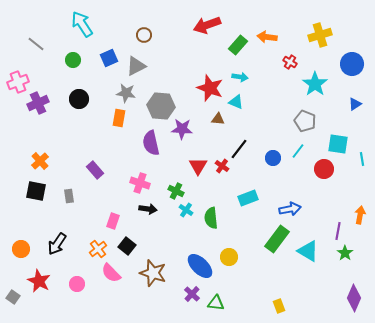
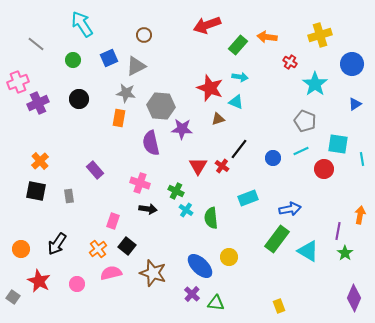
brown triangle at (218, 119): rotated 24 degrees counterclockwise
cyan line at (298, 151): moved 3 px right; rotated 28 degrees clockwise
pink semicircle at (111, 273): rotated 120 degrees clockwise
